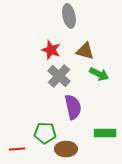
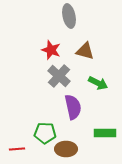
green arrow: moved 1 px left, 9 px down
